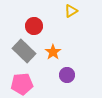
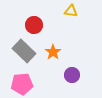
yellow triangle: rotated 40 degrees clockwise
red circle: moved 1 px up
purple circle: moved 5 px right
